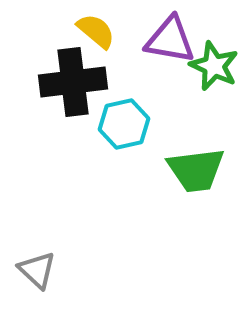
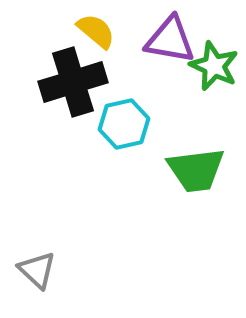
black cross: rotated 10 degrees counterclockwise
